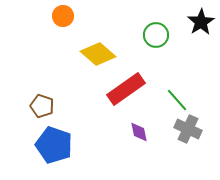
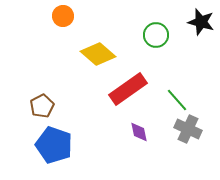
black star: rotated 24 degrees counterclockwise
red rectangle: moved 2 px right
brown pentagon: rotated 25 degrees clockwise
